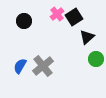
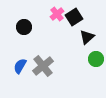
black circle: moved 6 px down
